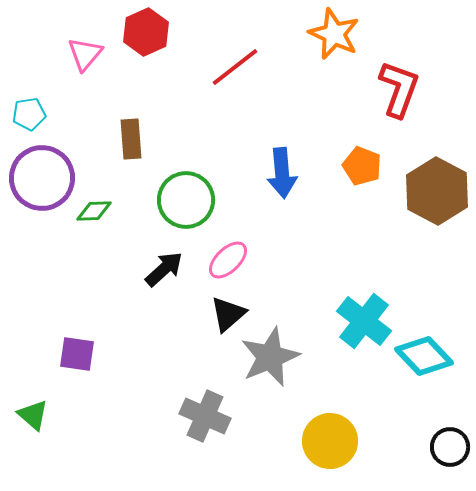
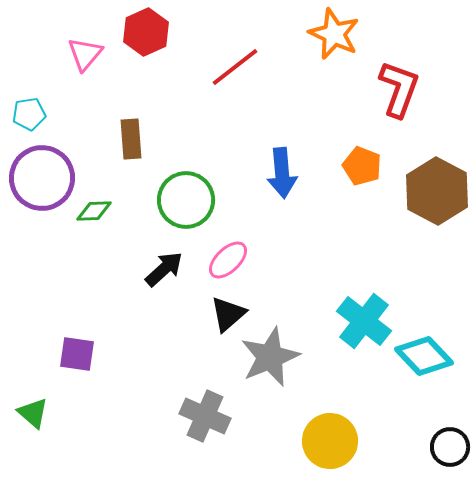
green triangle: moved 2 px up
